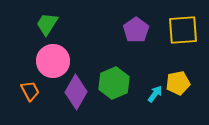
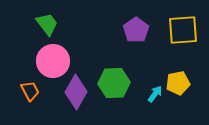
green trapezoid: rotated 110 degrees clockwise
green hexagon: rotated 20 degrees clockwise
